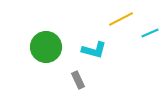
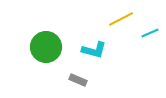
gray rectangle: rotated 42 degrees counterclockwise
